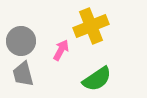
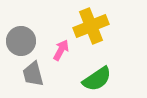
gray trapezoid: moved 10 px right
